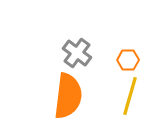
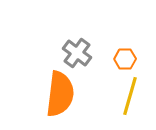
orange hexagon: moved 3 px left, 1 px up
orange semicircle: moved 8 px left, 2 px up
